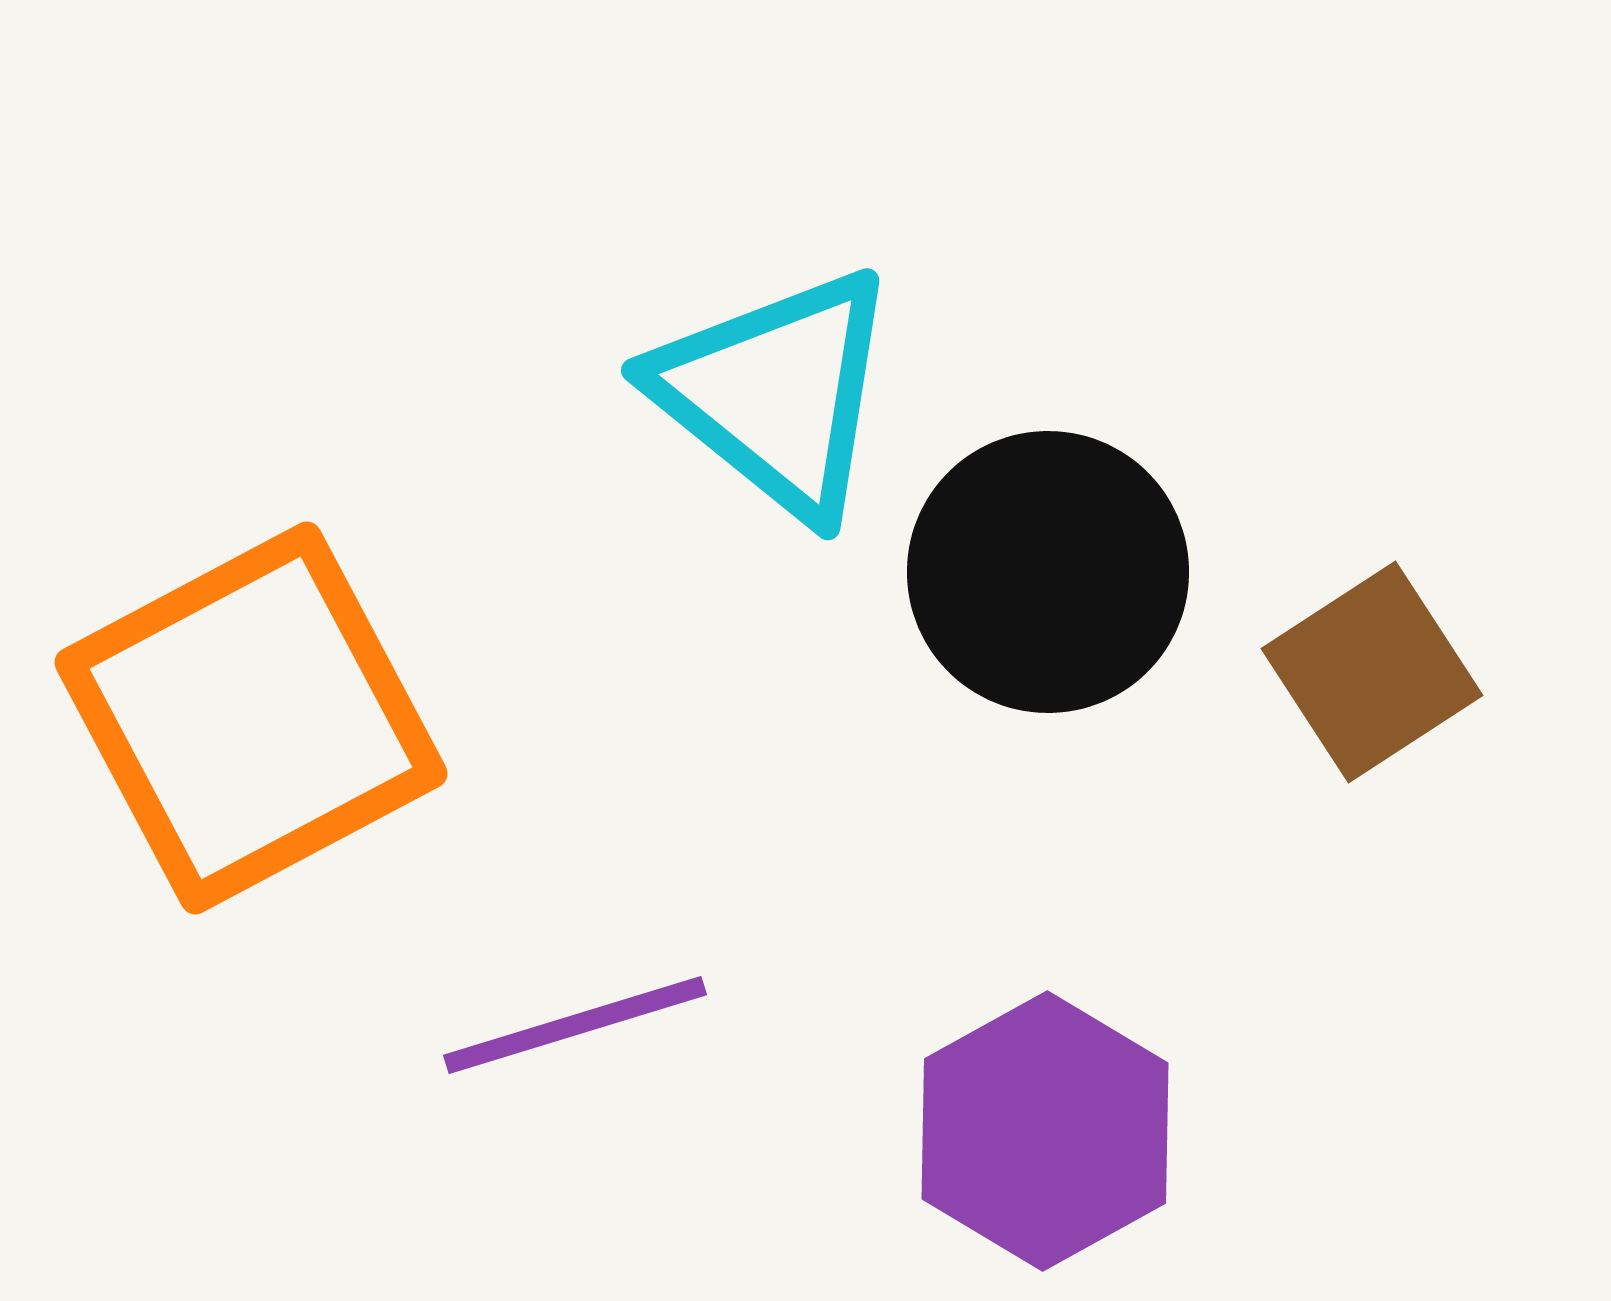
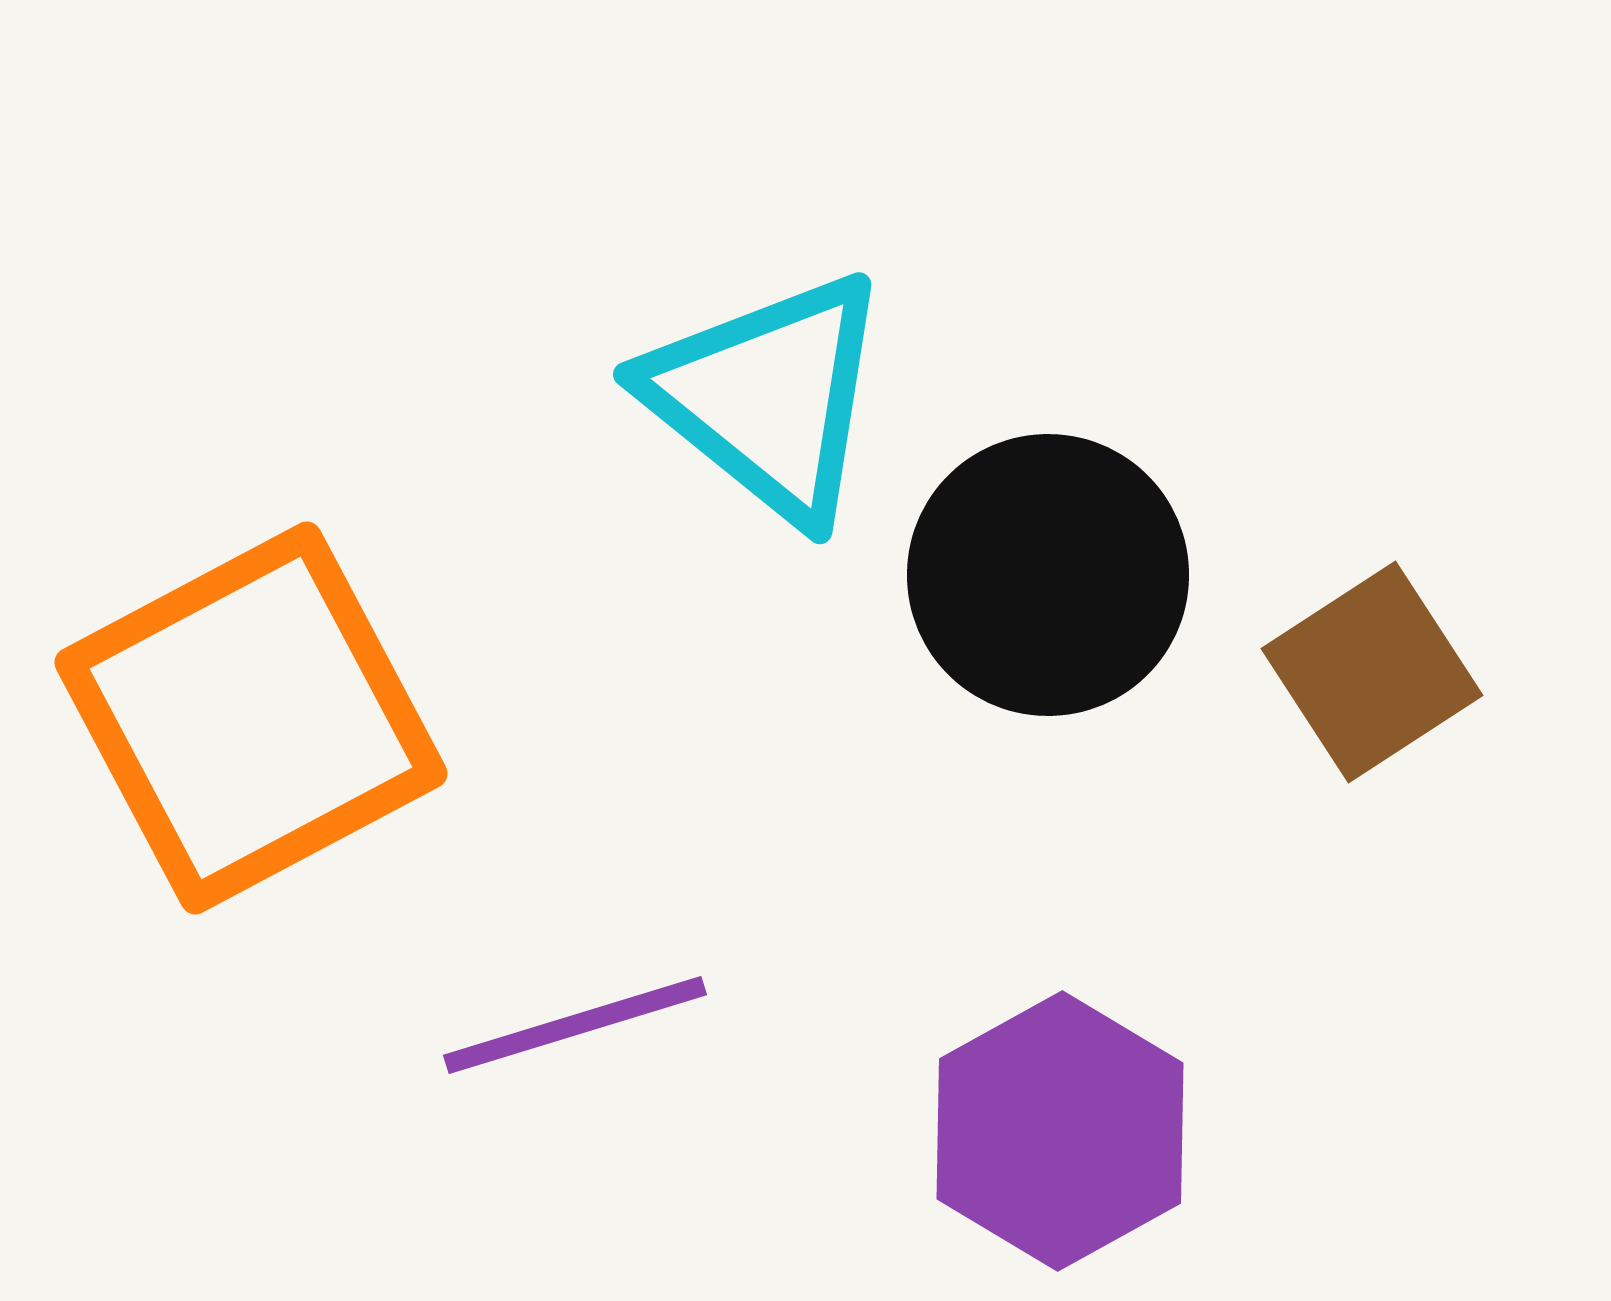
cyan triangle: moved 8 px left, 4 px down
black circle: moved 3 px down
purple hexagon: moved 15 px right
